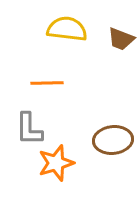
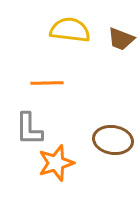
yellow semicircle: moved 3 px right, 1 px down
brown ellipse: rotated 15 degrees clockwise
